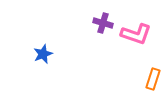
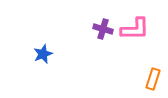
purple cross: moved 6 px down
pink L-shape: moved 1 px left, 5 px up; rotated 20 degrees counterclockwise
